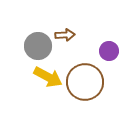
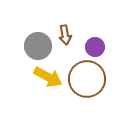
brown arrow: rotated 84 degrees clockwise
purple circle: moved 14 px left, 4 px up
brown circle: moved 2 px right, 3 px up
